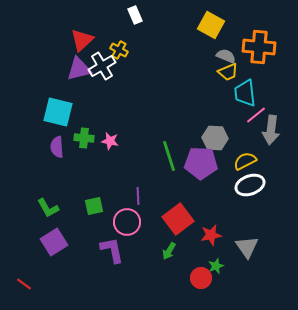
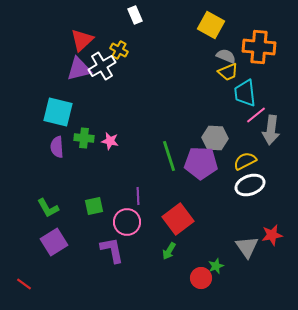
red star: moved 61 px right
